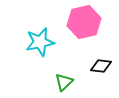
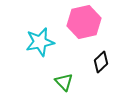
black diamond: moved 4 px up; rotated 50 degrees counterclockwise
green triangle: rotated 30 degrees counterclockwise
